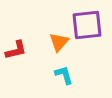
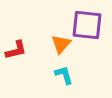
purple square: rotated 12 degrees clockwise
orange triangle: moved 2 px right, 2 px down
